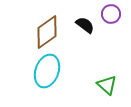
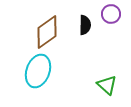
black semicircle: rotated 54 degrees clockwise
cyan ellipse: moved 9 px left
